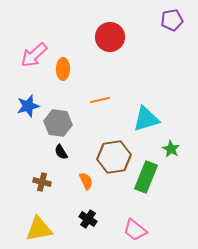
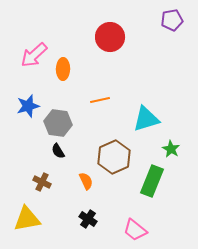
black semicircle: moved 3 px left, 1 px up
brown hexagon: rotated 16 degrees counterclockwise
green rectangle: moved 6 px right, 4 px down
brown cross: rotated 12 degrees clockwise
yellow triangle: moved 12 px left, 10 px up
